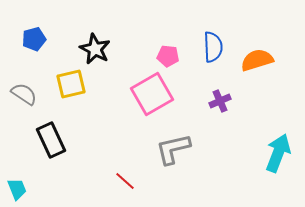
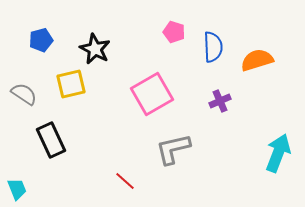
blue pentagon: moved 7 px right, 1 px down
pink pentagon: moved 6 px right, 24 px up; rotated 10 degrees clockwise
